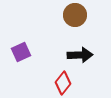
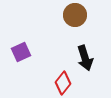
black arrow: moved 5 px right, 3 px down; rotated 75 degrees clockwise
